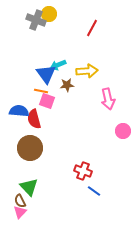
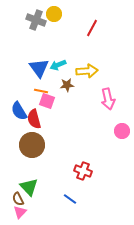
yellow circle: moved 5 px right
blue triangle: moved 7 px left, 6 px up
blue semicircle: rotated 126 degrees counterclockwise
pink circle: moved 1 px left
brown circle: moved 2 px right, 3 px up
blue line: moved 24 px left, 8 px down
brown semicircle: moved 2 px left, 2 px up
